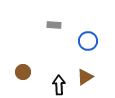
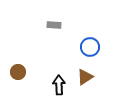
blue circle: moved 2 px right, 6 px down
brown circle: moved 5 px left
